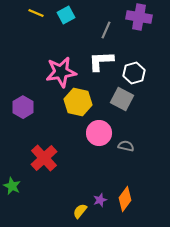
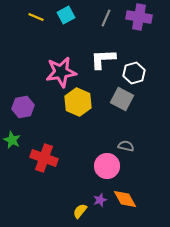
yellow line: moved 4 px down
gray line: moved 12 px up
white L-shape: moved 2 px right, 2 px up
yellow hexagon: rotated 12 degrees clockwise
purple hexagon: rotated 20 degrees clockwise
pink circle: moved 8 px right, 33 px down
red cross: rotated 28 degrees counterclockwise
green star: moved 46 px up
orange diamond: rotated 65 degrees counterclockwise
